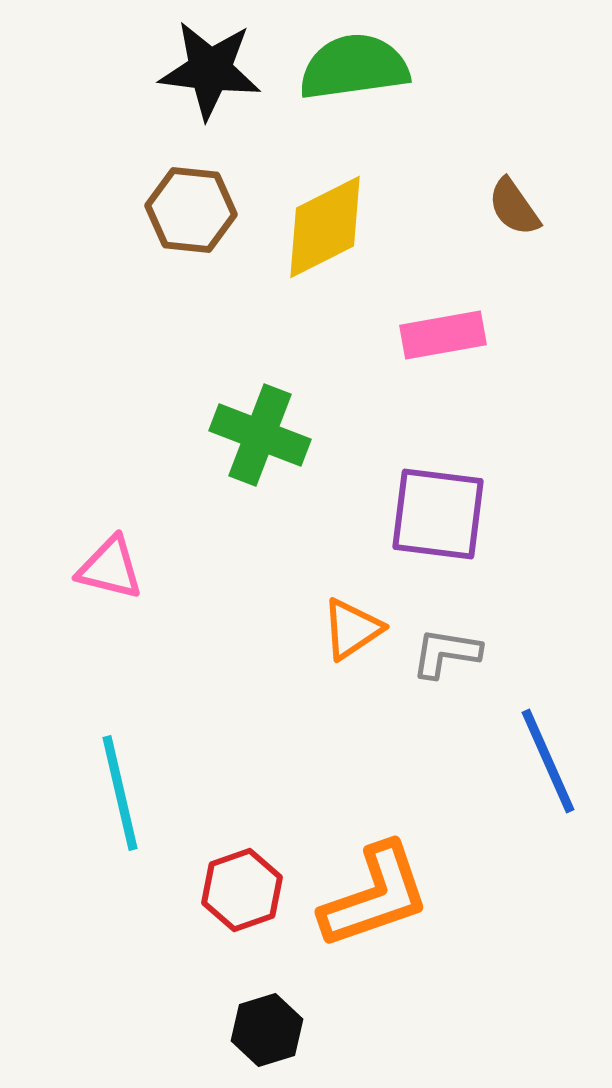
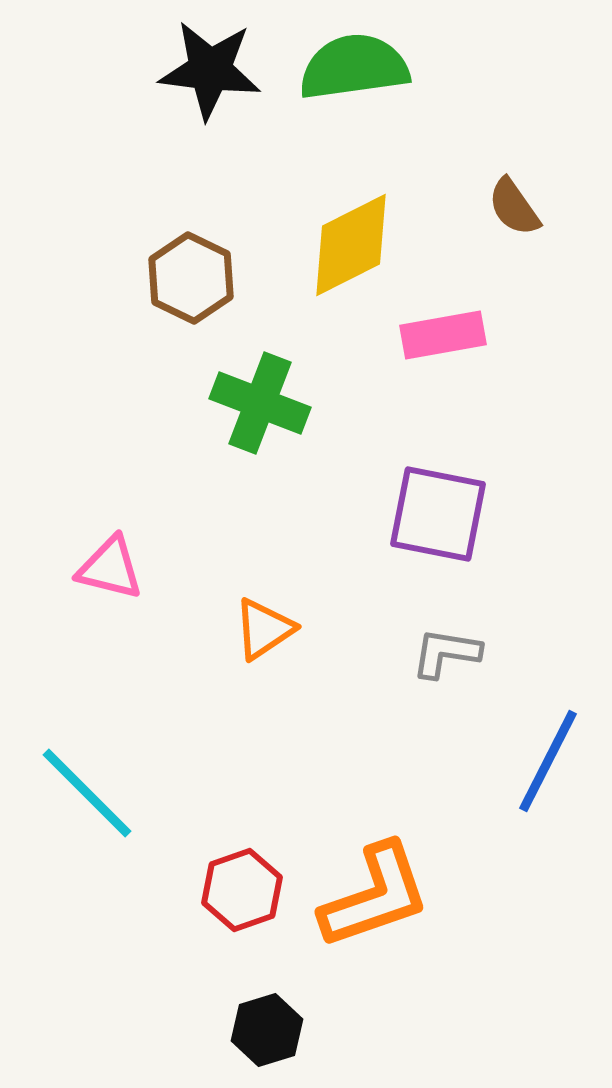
brown hexagon: moved 68 px down; rotated 20 degrees clockwise
yellow diamond: moved 26 px right, 18 px down
green cross: moved 32 px up
purple square: rotated 4 degrees clockwise
orange triangle: moved 88 px left
blue line: rotated 51 degrees clockwise
cyan line: moved 33 px left; rotated 32 degrees counterclockwise
